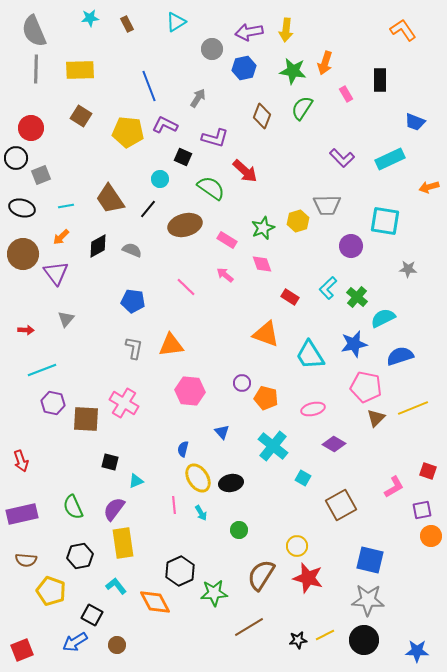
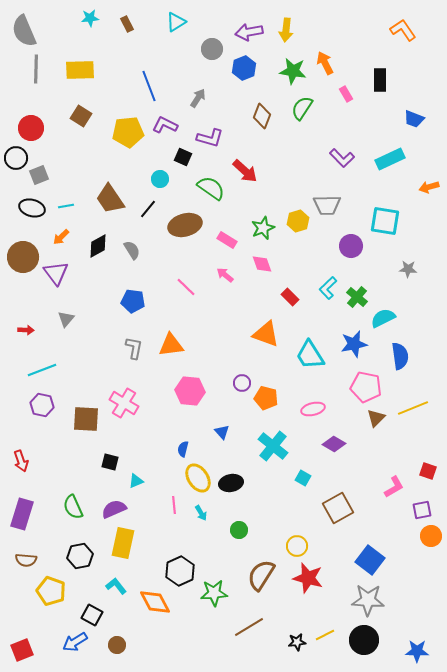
gray semicircle at (34, 31): moved 10 px left
orange arrow at (325, 63): rotated 135 degrees clockwise
blue hexagon at (244, 68): rotated 10 degrees counterclockwise
blue trapezoid at (415, 122): moved 1 px left, 3 px up
yellow pentagon at (128, 132): rotated 12 degrees counterclockwise
purple L-shape at (215, 138): moved 5 px left
gray square at (41, 175): moved 2 px left
black ellipse at (22, 208): moved 10 px right
gray semicircle at (132, 250): rotated 36 degrees clockwise
brown circle at (23, 254): moved 3 px down
red rectangle at (290, 297): rotated 12 degrees clockwise
blue semicircle at (400, 356): rotated 100 degrees clockwise
purple hexagon at (53, 403): moved 11 px left, 2 px down
brown square at (341, 505): moved 3 px left, 3 px down
purple semicircle at (114, 509): rotated 30 degrees clockwise
purple rectangle at (22, 514): rotated 60 degrees counterclockwise
yellow rectangle at (123, 543): rotated 20 degrees clockwise
blue square at (370, 560): rotated 24 degrees clockwise
black star at (298, 640): moved 1 px left, 2 px down
